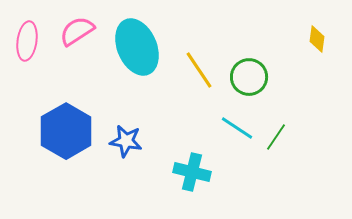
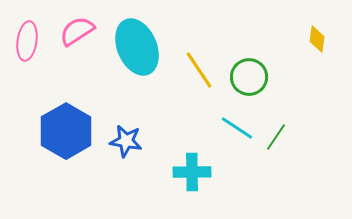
cyan cross: rotated 15 degrees counterclockwise
